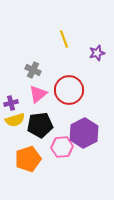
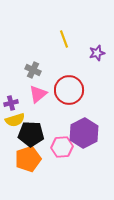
black pentagon: moved 9 px left, 9 px down; rotated 10 degrees clockwise
